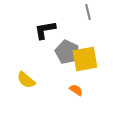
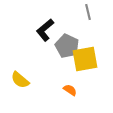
black L-shape: rotated 30 degrees counterclockwise
gray pentagon: moved 6 px up
yellow semicircle: moved 6 px left
orange semicircle: moved 6 px left
